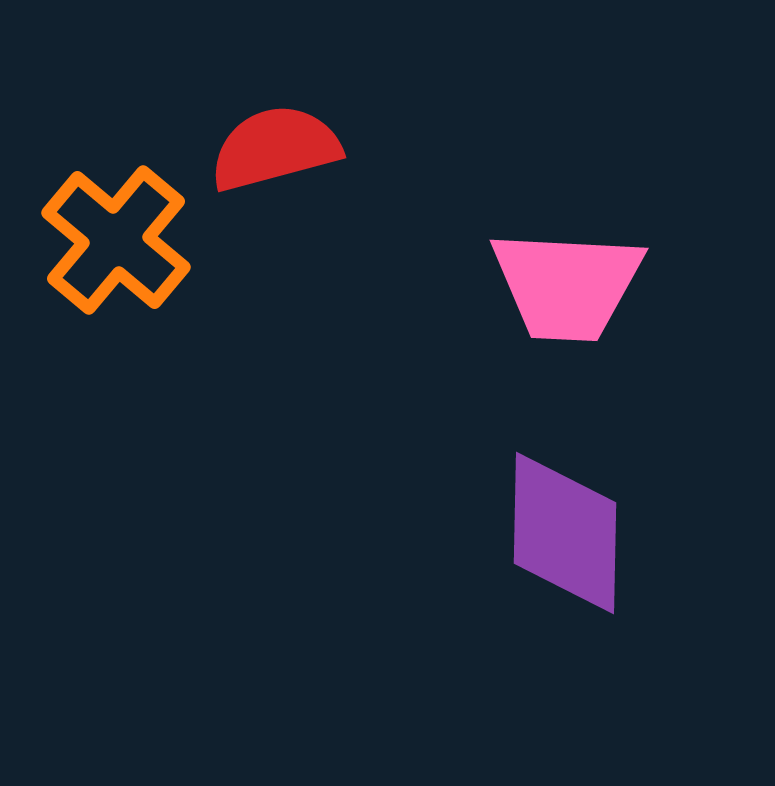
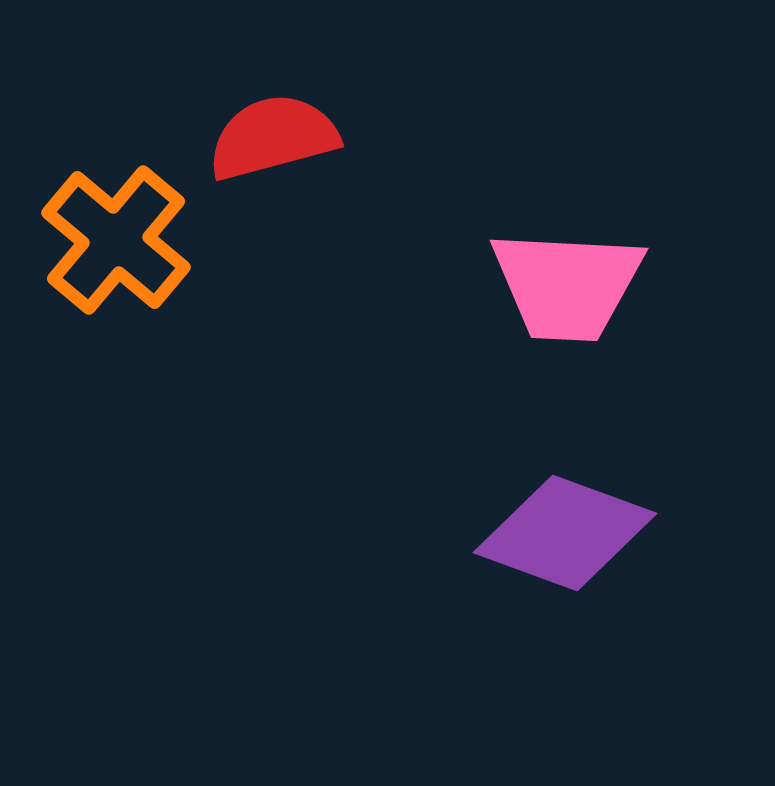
red semicircle: moved 2 px left, 11 px up
purple diamond: rotated 71 degrees counterclockwise
